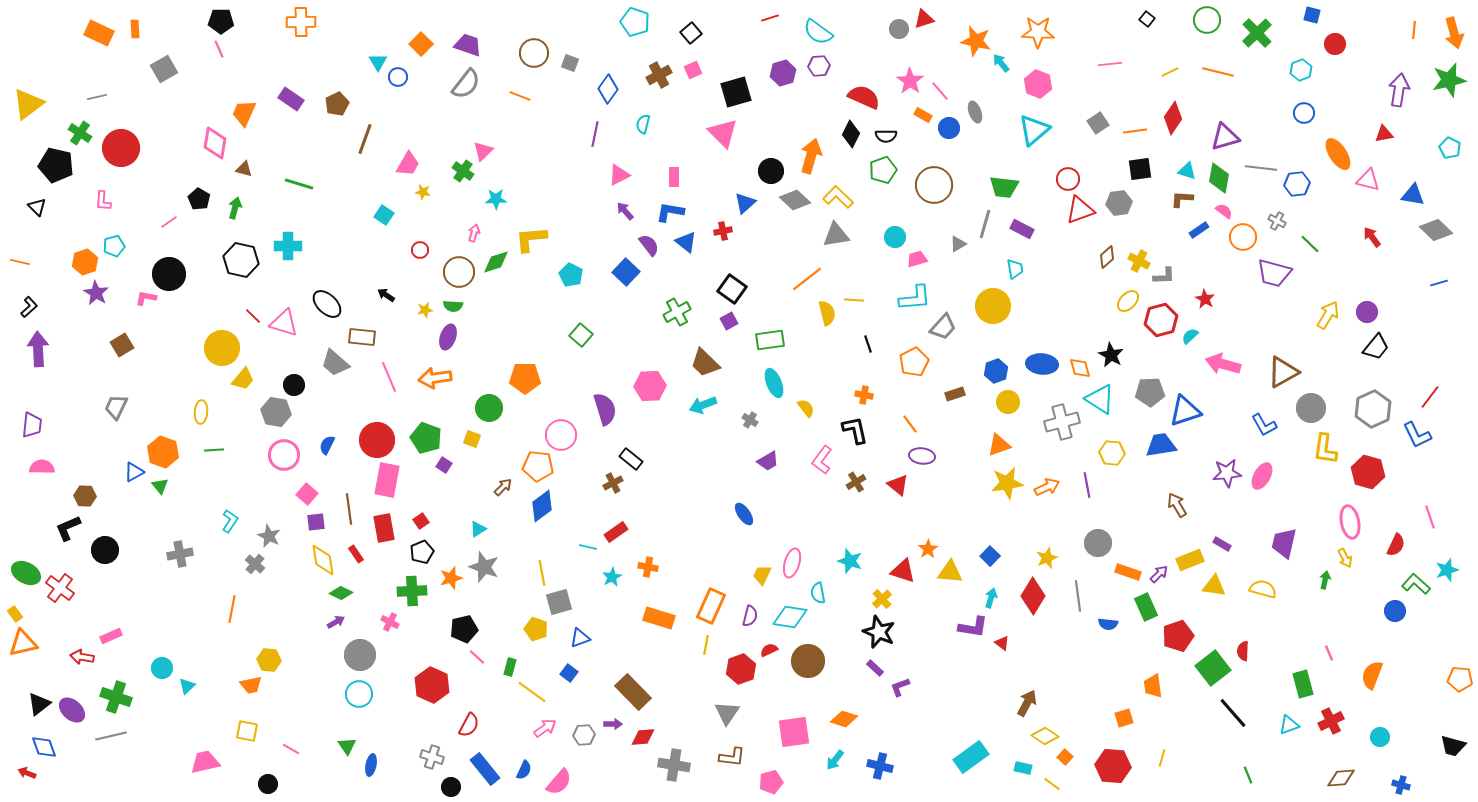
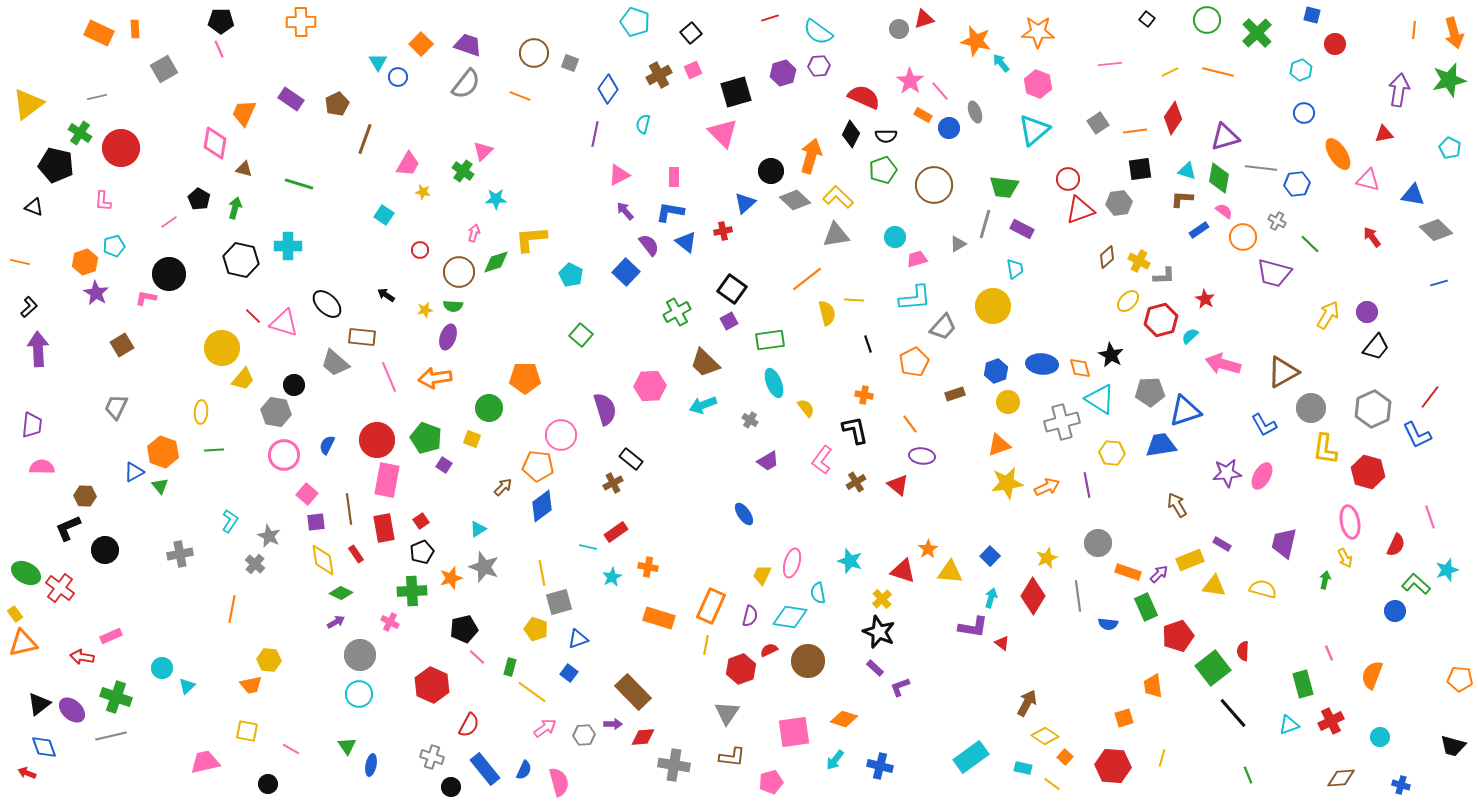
black triangle at (37, 207): moved 3 px left; rotated 24 degrees counterclockwise
blue triangle at (580, 638): moved 2 px left, 1 px down
pink semicircle at (559, 782): rotated 56 degrees counterclockwise
